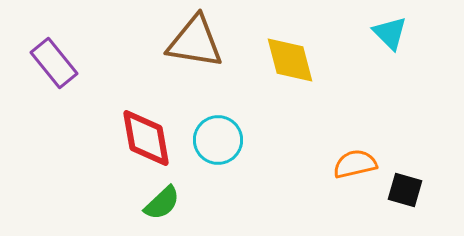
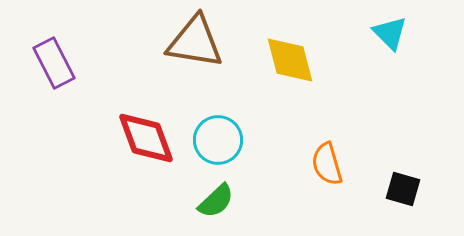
purple rectangle: rotated 12 degrees clockwise
red diamond: rotated 10 degrees counterclockwise
orange semicircle: moved 28 px left; rotated 93 degrees counterclockwise
black square: moved 2 px left, 1 px up
green semicircle: moved 54 px right, 2 px up
